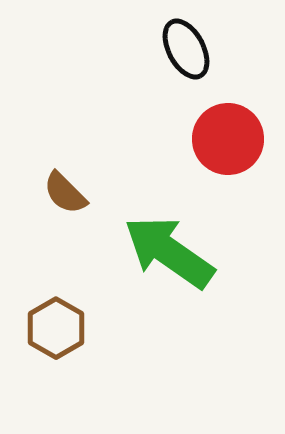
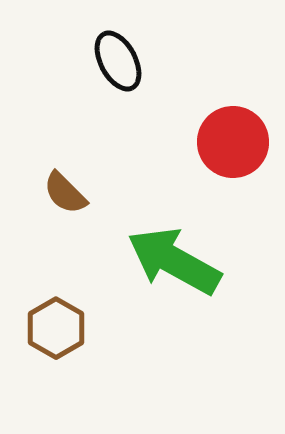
black ellipse: moved 68 px left, 12 px down
red circle: moved 5 px right, 3 px down
green arrow: moved 5 px right, 9 px down; rotated 6 degrees counterclockwise
